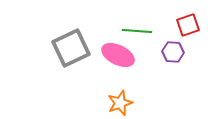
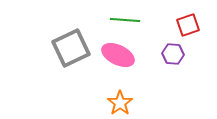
green line: moved 12 px left, 11 px up
purple hexagon: moved 2 px down
orange star: rotated 15 degrees counterclockwise
